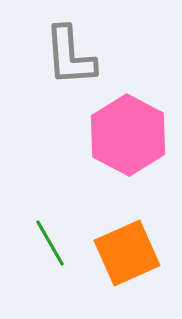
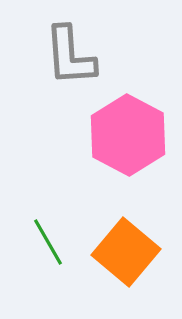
green line: moved 2 px left, 1 px up
orange square: moved 1 px left, 1 px up; rotated 26 degrees counterclockwise
